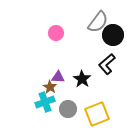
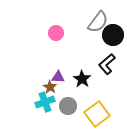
gray circle: moved 3 px up
yellow square: rotated 15 degrees counterclockwise
